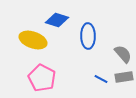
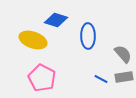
blue diamond: moved 1 px left
